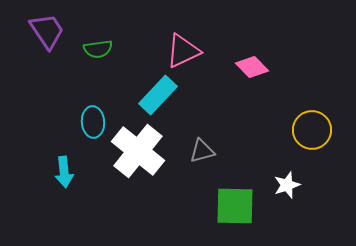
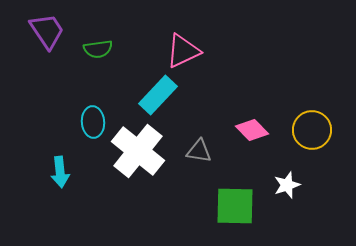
pink diamond: moved 63 px down
gray triangle: moved 3 px left; rotated 24 degrees clockwise
cyan arrow: moved 4 px left
